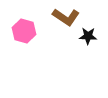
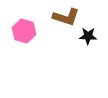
brown L-shape: rotated 16 degrees counterclockwise
